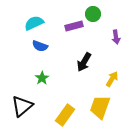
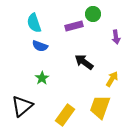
cyan semicircle: rotated 84 degrees counterclockwise
black arrow: rotated 96 degrees clockwise
